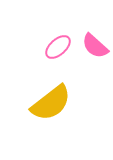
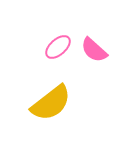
pink semicircle: moved 1 px left, 4 px down
